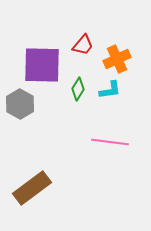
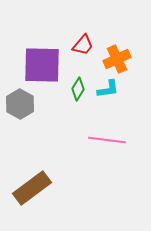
cyan L-shape: moved 2 px left, 1 px up
pink line: moved 3 px left, 2 px up
